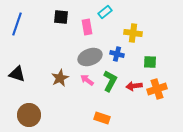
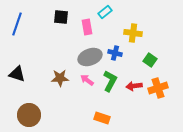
blue cross: moved 2 px left, 1 px up
green square: moved 2 px up; rotated 32 degrees clockwise
brown star: rotated 24 degrees clockwise
orange cross: moved 1 px right, 1 px up
